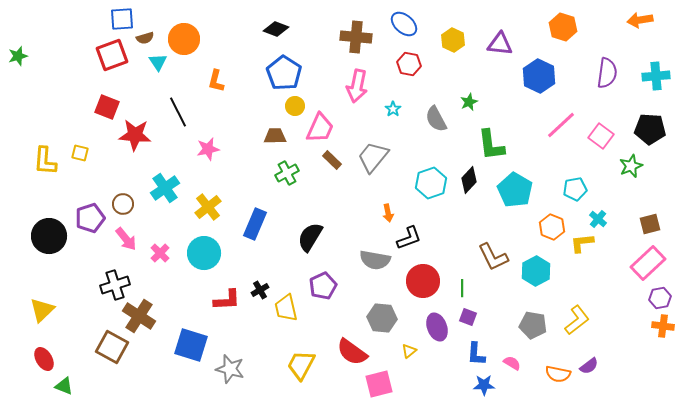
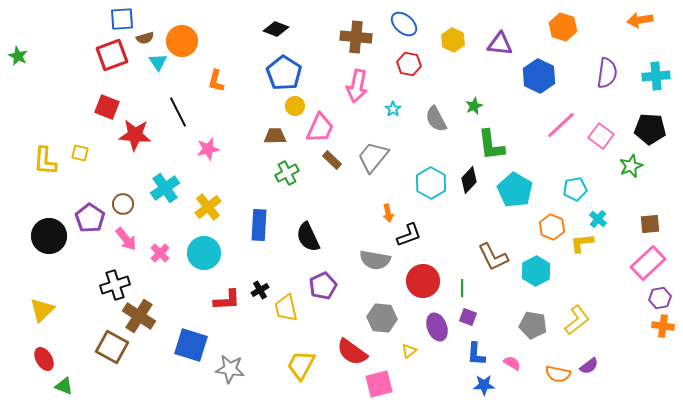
orange circle at (184, 39): moved 2 px left, 2 px down
green star at (18, 56): rotated 30 degrees counterclockwise
green star at (469, 102): moved 5 px right, 4 px down
cyan hexagon at (431, 183): rotated 12 degrees counterclockwise
purple pentagon at (90, 218): rotated 20 degrees counterclockwise
blue rectangle at (255, 224): moved 4 px right, 1 px down; rotated 20 degrees counterclockwise
brown square at (650, 224): rotated 10 degrees clockwise
black semicircle at (310, 237): moved 2 px left; rotated 56 degrees counterclockwise
black L-shape at (409, 238): moved 3 px up
gray star at (230, 369): rotated 8 degrees counterclockwise
